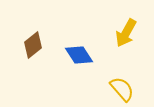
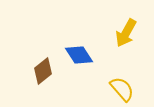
brown diamond: moved 10 px right, 26 px down
